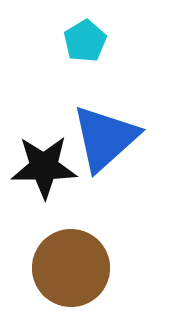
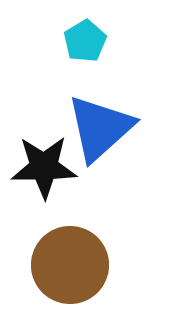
blue triangle: moved 5 px left, 10 px up
brown circle: moved 1 px left, 3 px up
